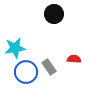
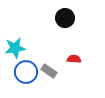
black circle: moved 11 px right, 4 px down
gray rectangle: moved 4 px down; rotated 21 degrees counterclockwise
